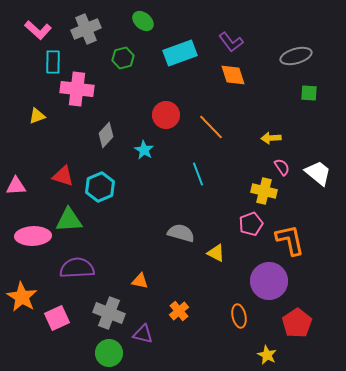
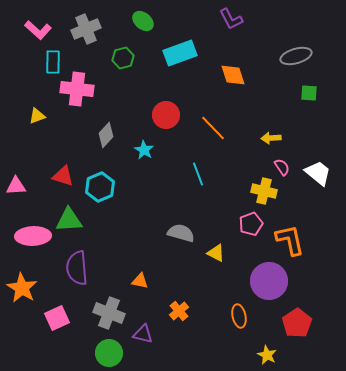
purple L-shape at (231, 42): moved 23 px up; rotated 10 degrees clockwise
orange line at (211, 127): moved 2 px right, 1 px down
purple semicircle at (77, 268): rotated 92 degrees counterclockwise
orange star at (22, 297): moved 9 px up
